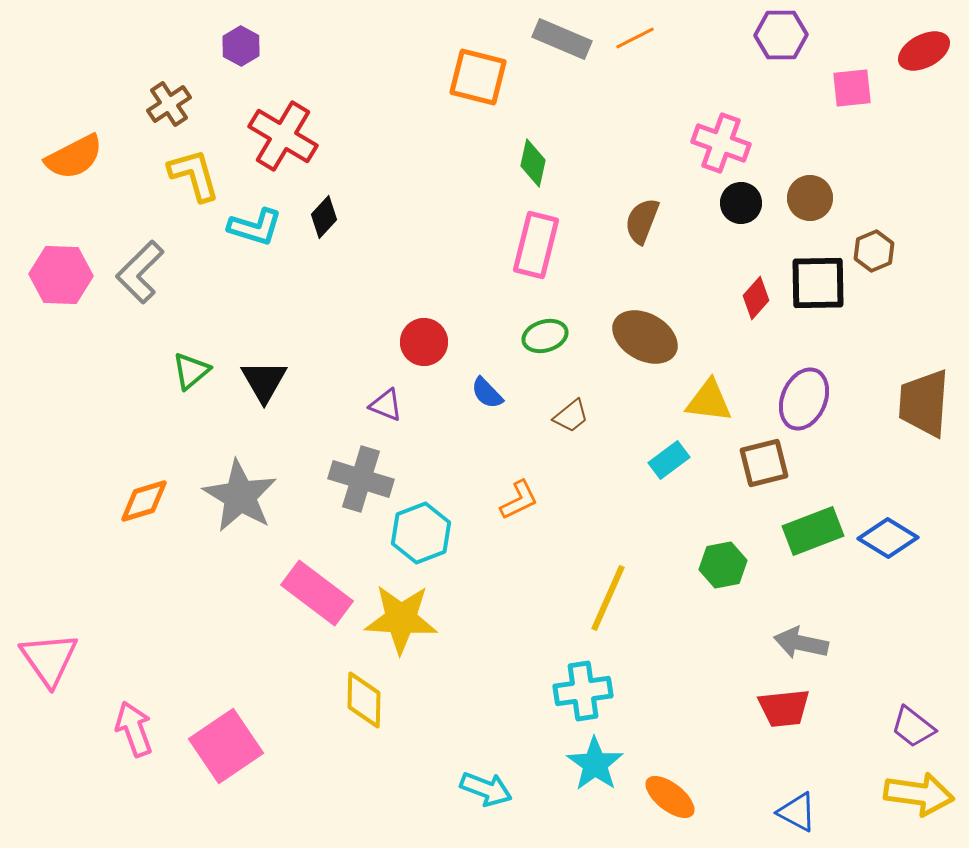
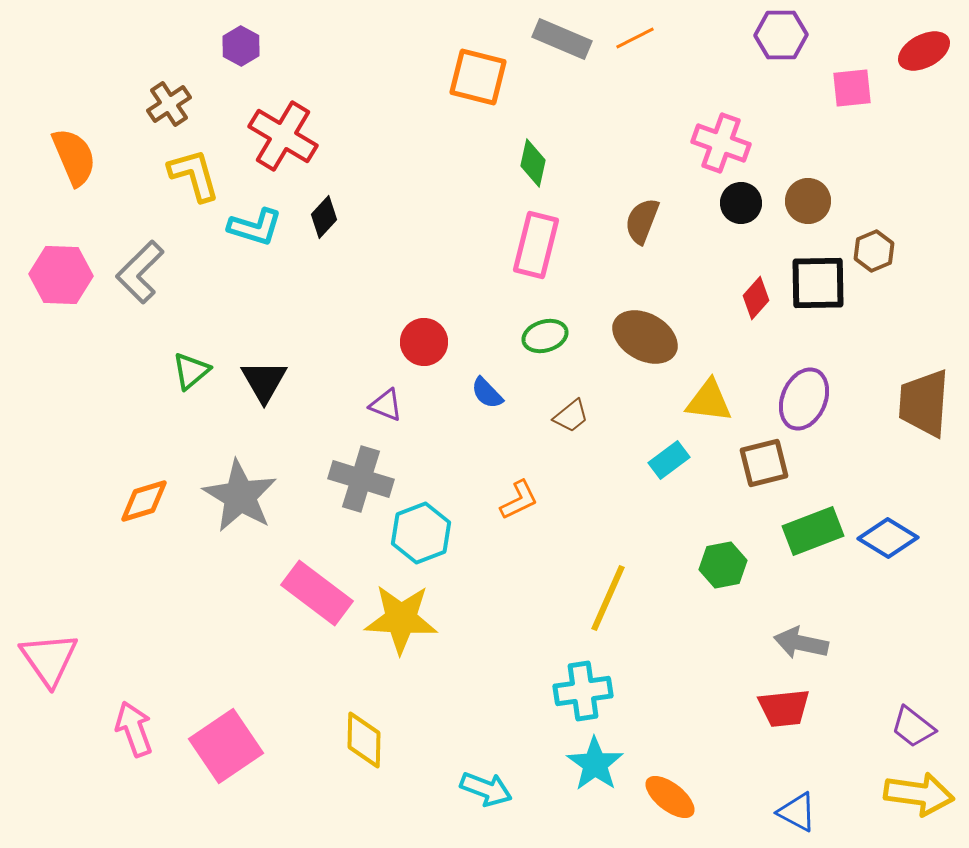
orange semicircle at (74, 157): rotated 86 degrees counterclockwise
brown circle at (810, 198): moved 2 px left, 3 px down
yellow diamond at (364, 700): moved 40 px down
